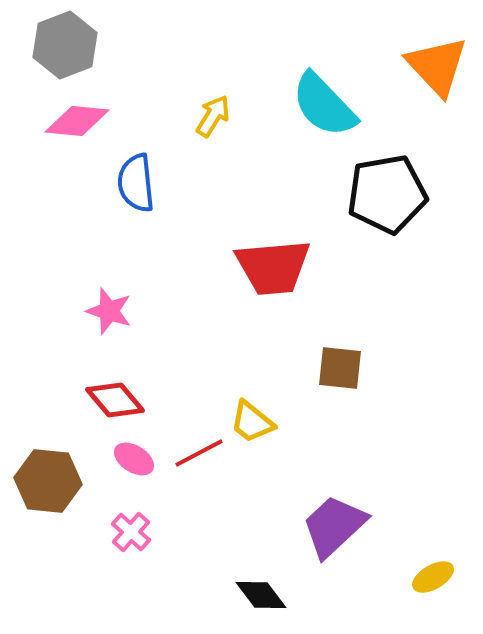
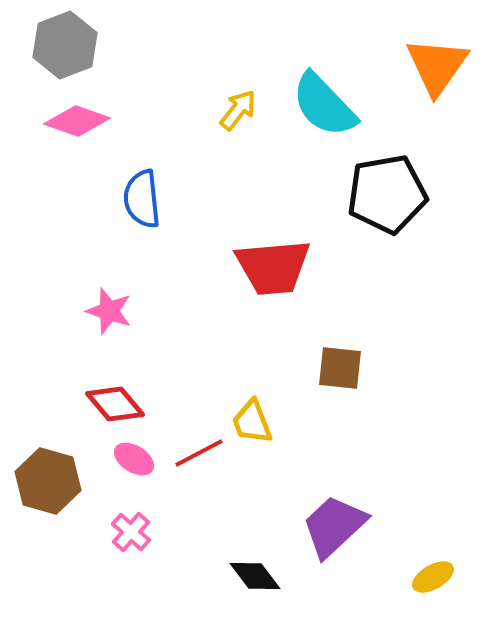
orange triangle: rotated 18 degrees clockwise
yellow arrow: moved 25 px right, 6 px up; rotated 6 degrees clockwise
pink diamond: rotated 14 degrees clockwise
blue semicircle: moved 6 px right, 16 px down
red diamond: moved 4 px down
yellow trapezoid: rotated 30 degrees clockwise
brown hexagon: rotated 10 degrees clockwise
black diamond: moved 6 px left, 19 px up
